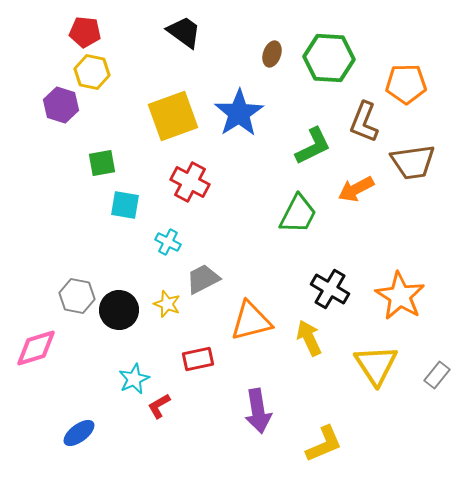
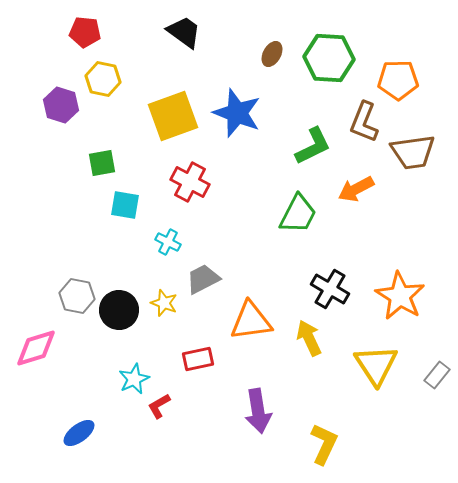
brown ellipse: rotated 10 degrees clockwise
yellow hexagon: moved 11 px right, 7 px down
orange pentagon: moved 8 px left, 4 px up
blue star: moved 2 px left; rotated 18 degrees counterclockwise
brown trapezoid: moved 10 px up
yellow star: moved 3 px left, 1 px up
orange triangle: rotated 6 degrees clockwise
yellow L-shape: rotated 42 degrees counterclockwise
